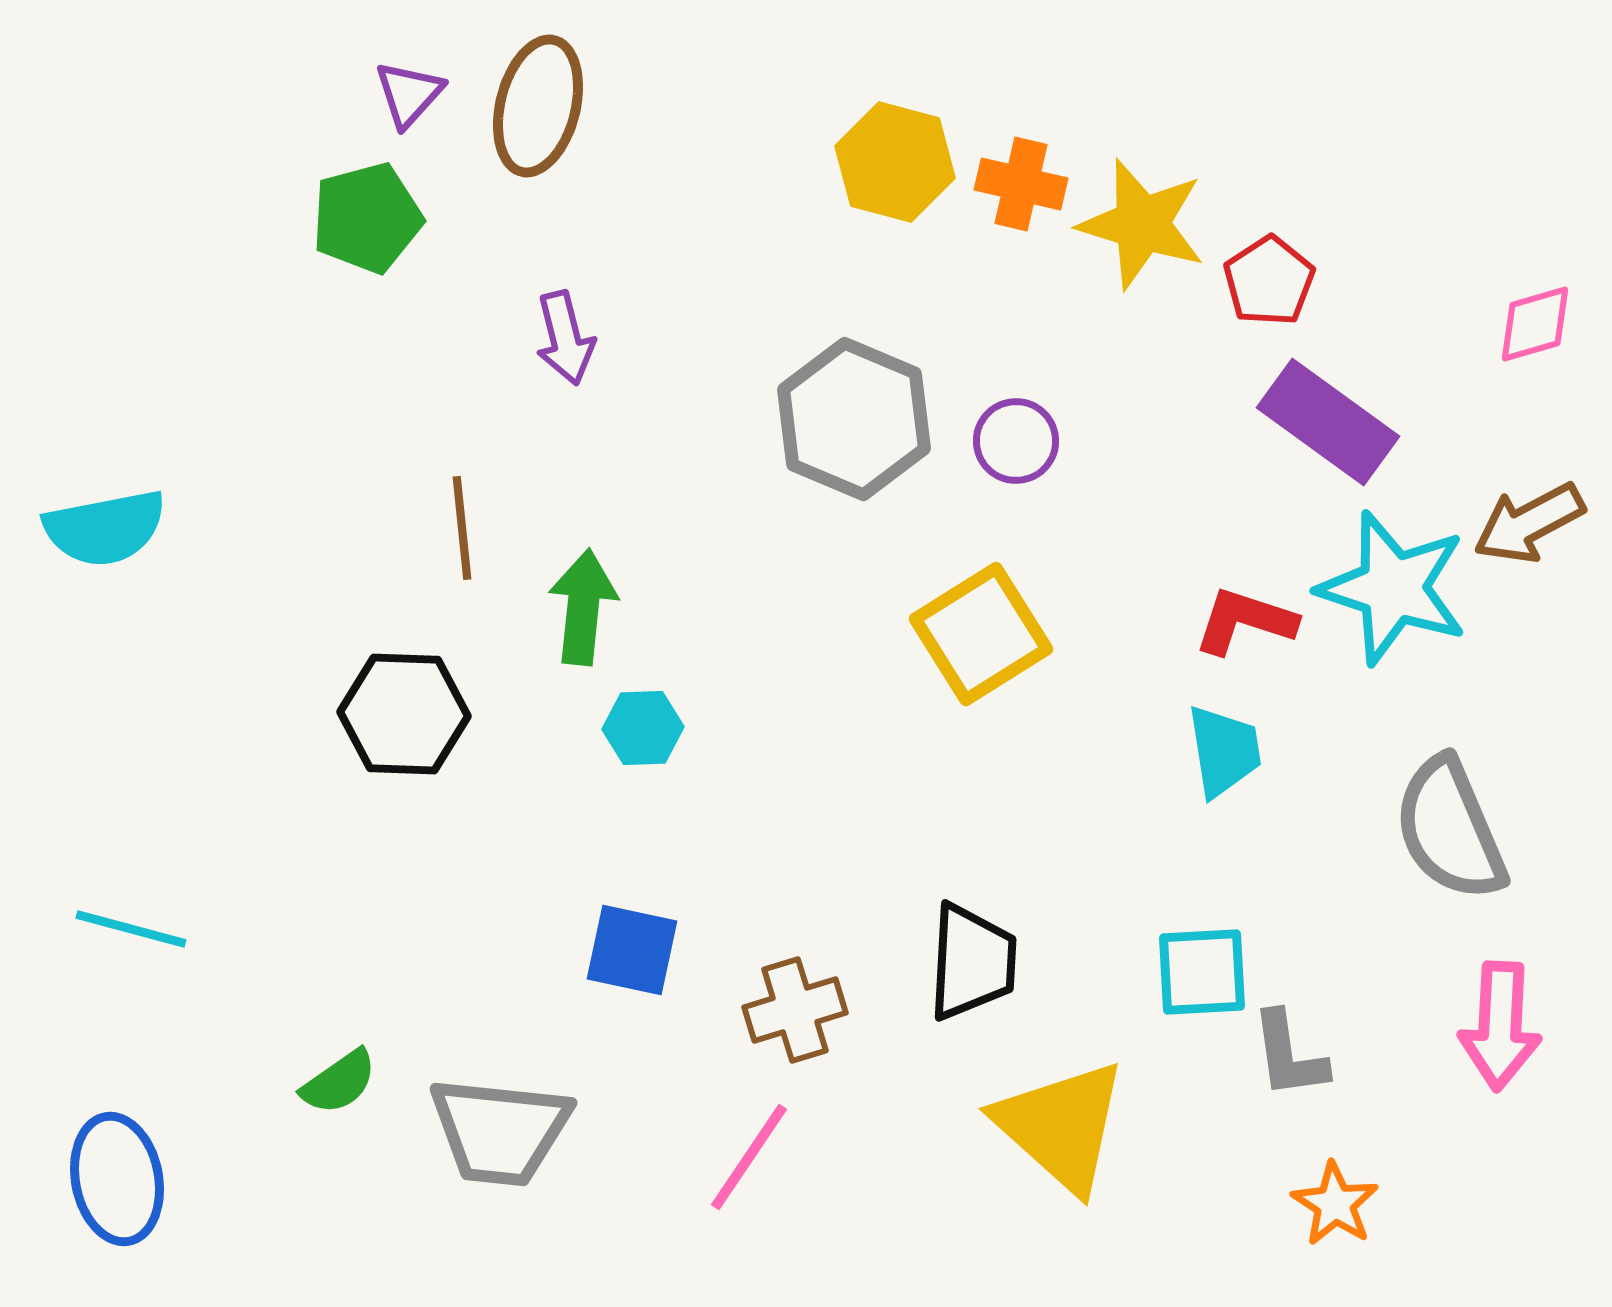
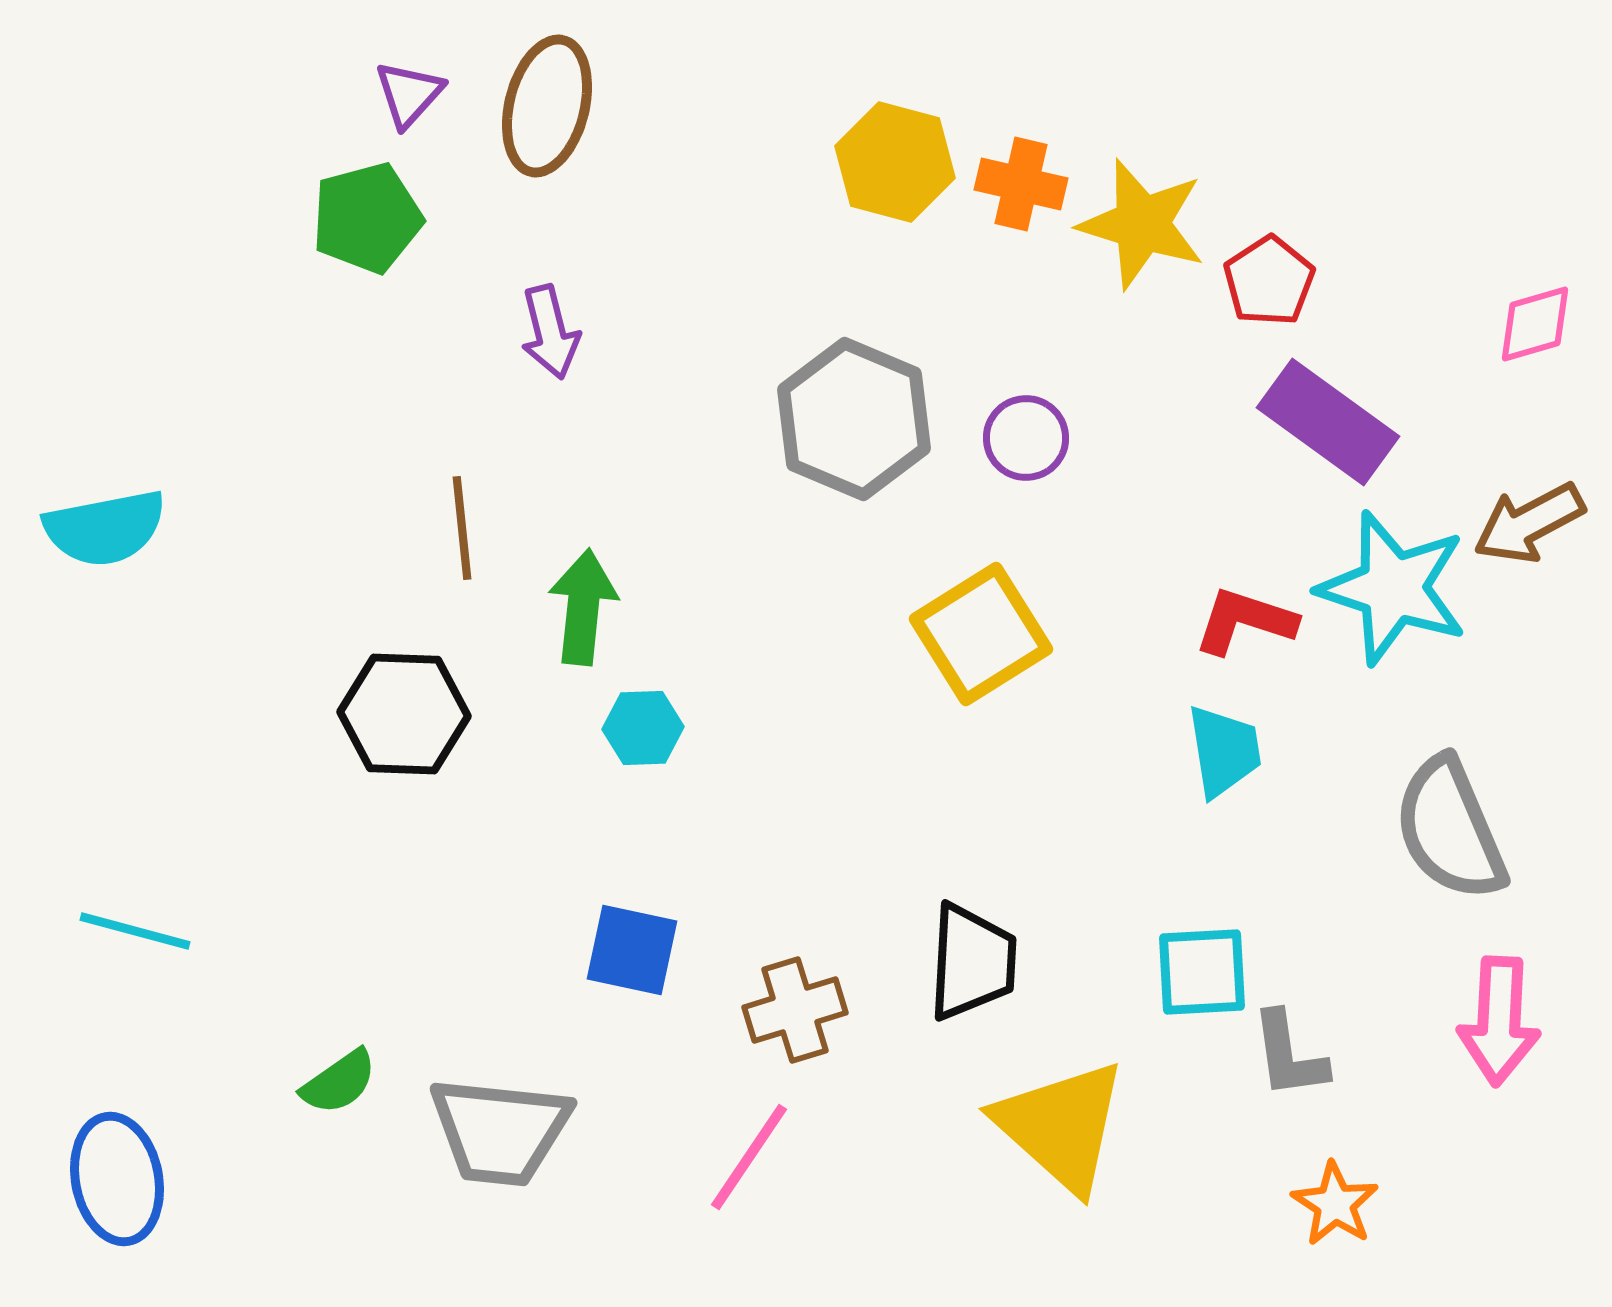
brown ellipse: moved 9 px right
purple arrow: moved 15 px left, 6 px up
purple circle: moved 10 px right, 3 px up
cyan line: moved 4 px right, 2 px down
pink arrow: moved 1 px left, 5 px up
